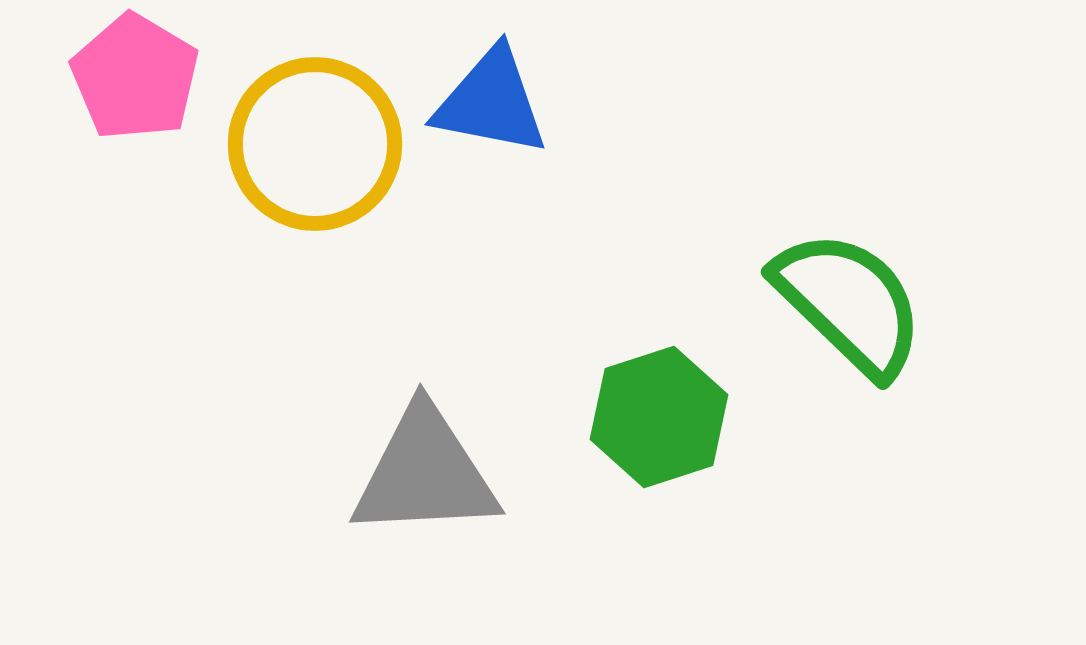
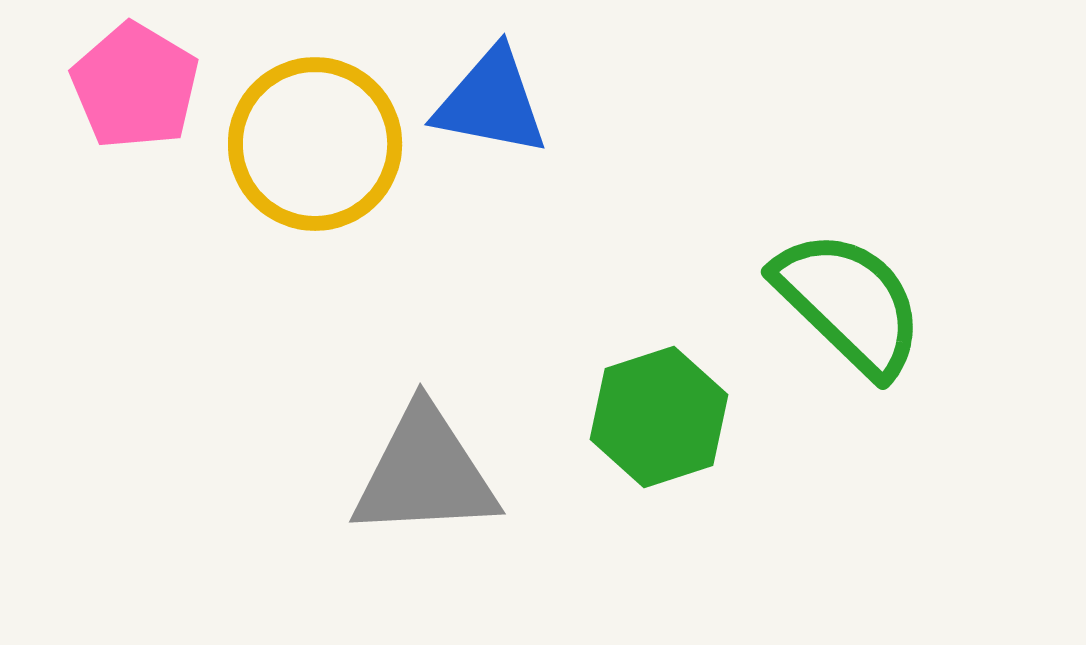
pink pentagon: moved 9 px down
